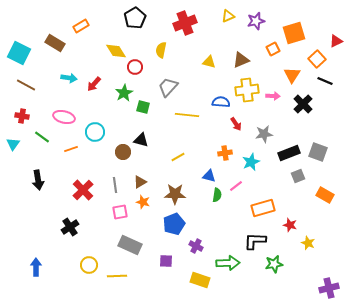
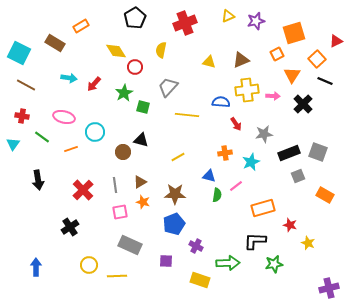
orange square at (273, 49): moved 4 px right, 5 px down
